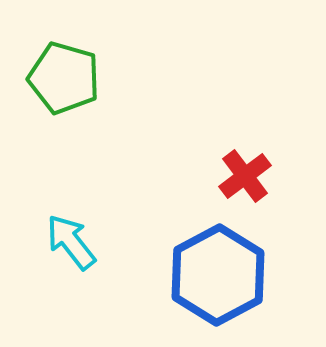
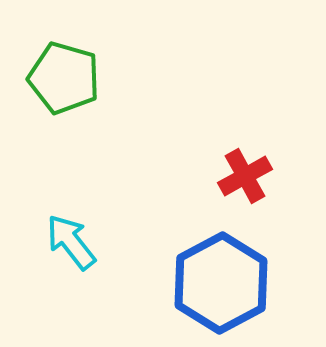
red cross: rotated 8 degrees clockwise
blue hexagon: moved 3 px right, 8 px down
